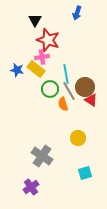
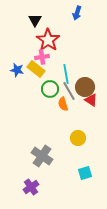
red star: rotated 15 degrees clockwise
